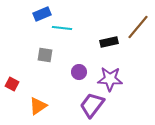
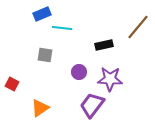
black rectangle: moved 5 px left, 3 px down
orange triangle: moved 2 px right, 2 px down
